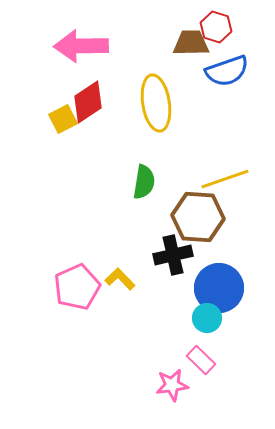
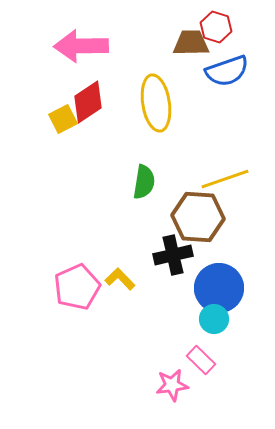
cyan circle: moved 7 px right, 1 px down
